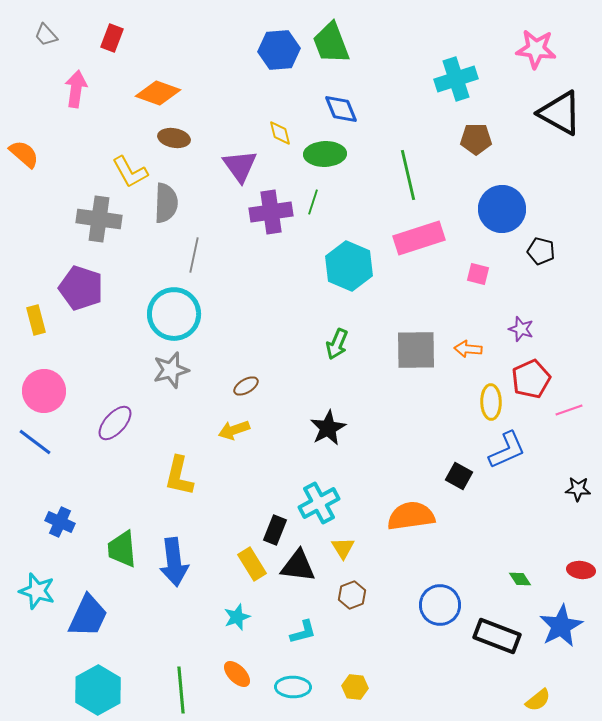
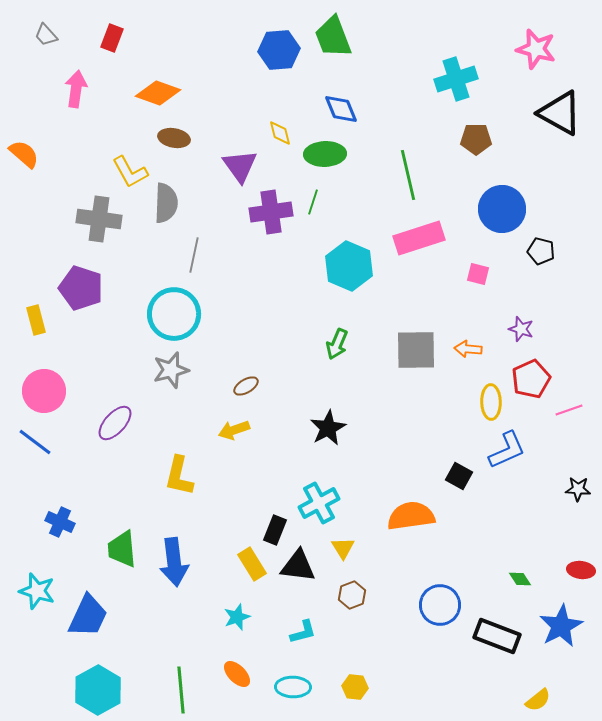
green trapezoid at (331, 43): moved 2 px right, 6 px up
pink star at (536, 49): rotated 9 degrees clockwise
